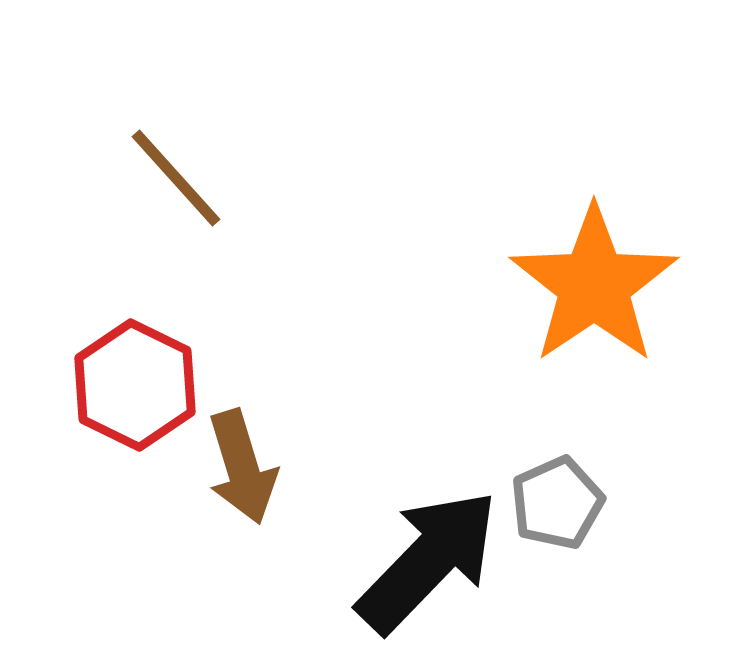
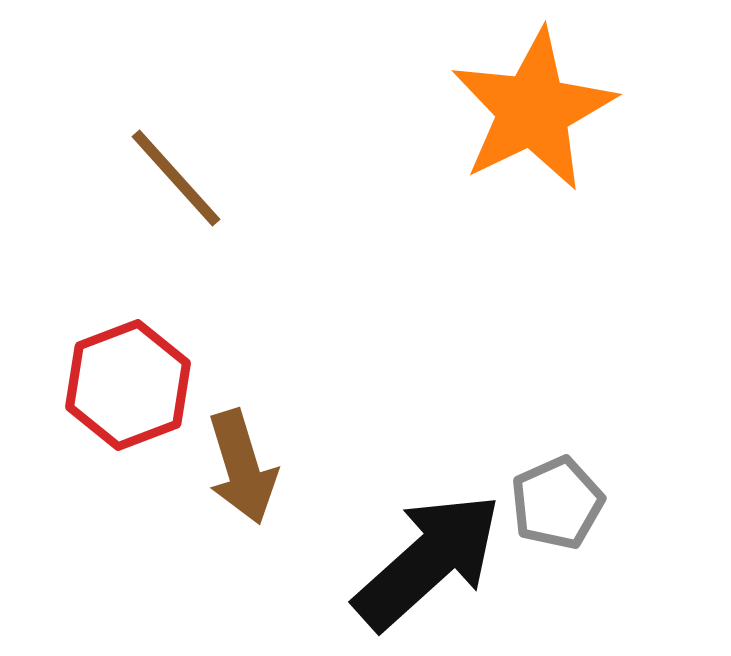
orange star: moved 61 px left, 175 px up; rotated 8 degrees clockwise
red hexagon: moved 7 px left; rotated 13 degrees clockwise
black arrow: rotated 4 degrees clockwise
